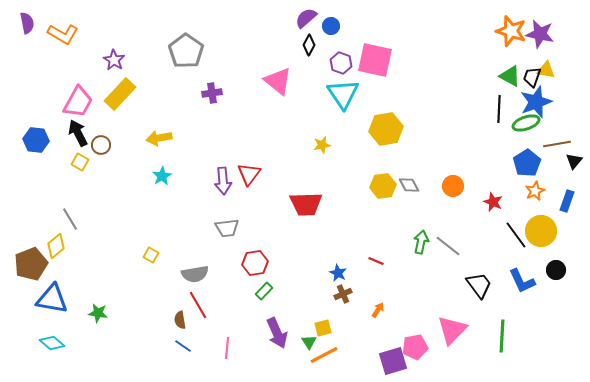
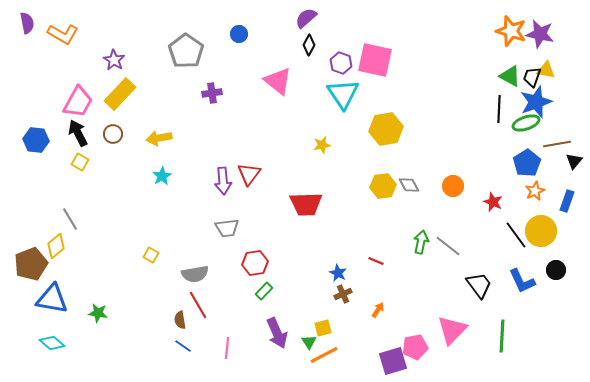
blue circle at (331, 26): moved 92 px left, 8 px down
brown circle at (101, 145): moved 12 px right, 11 px up
